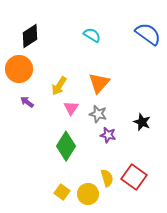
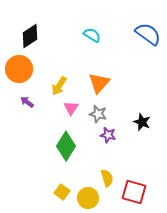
red square: moved 15 px down; rotated 20 degrees counterclockwise
yellow circle: moved 4 px down
